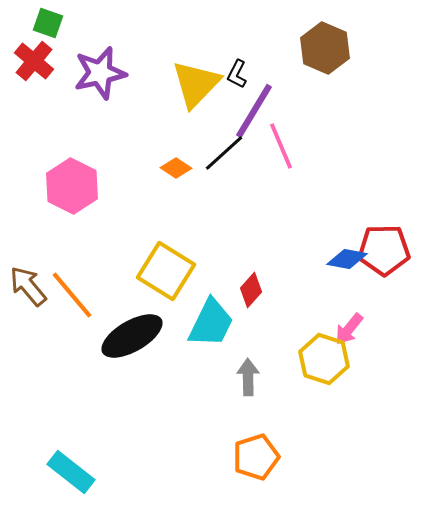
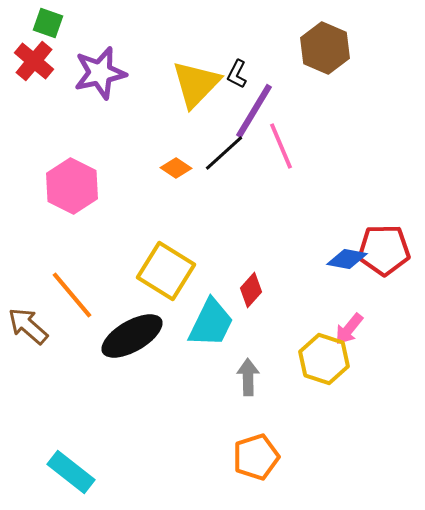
brown arrow: moved 40 px down; rotated 9 degrees counterclockwise
